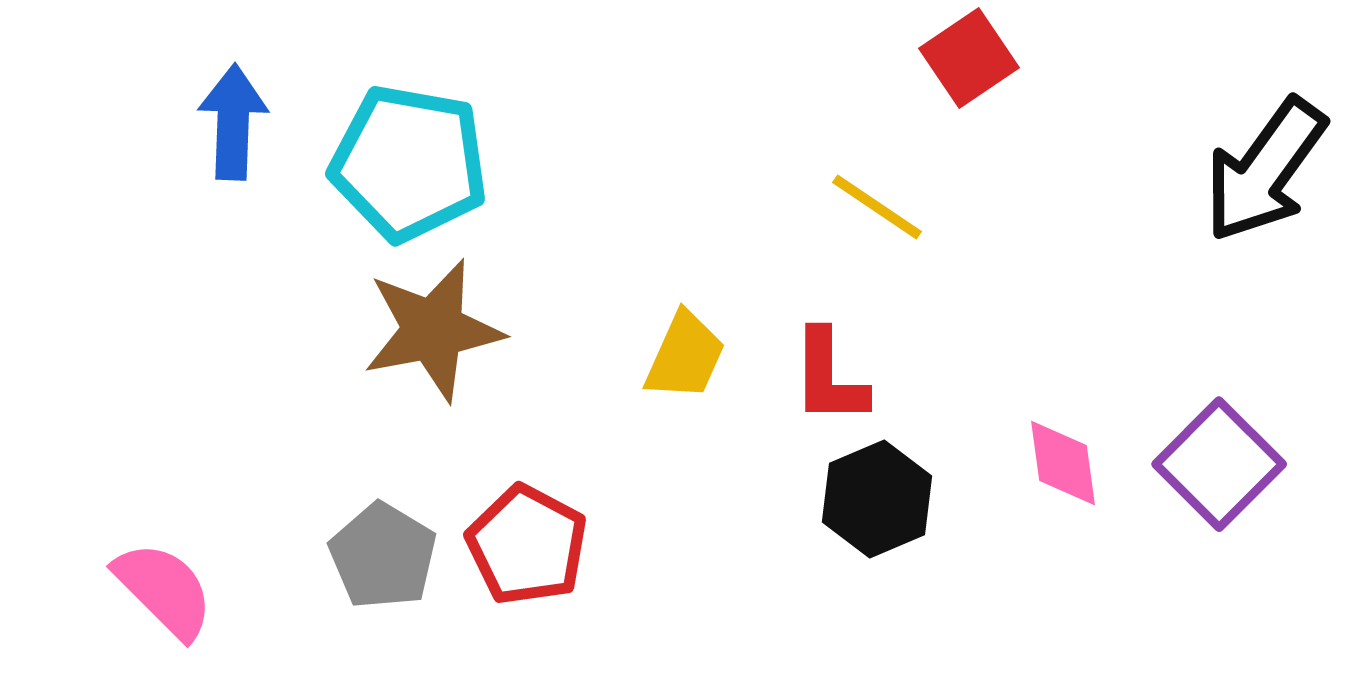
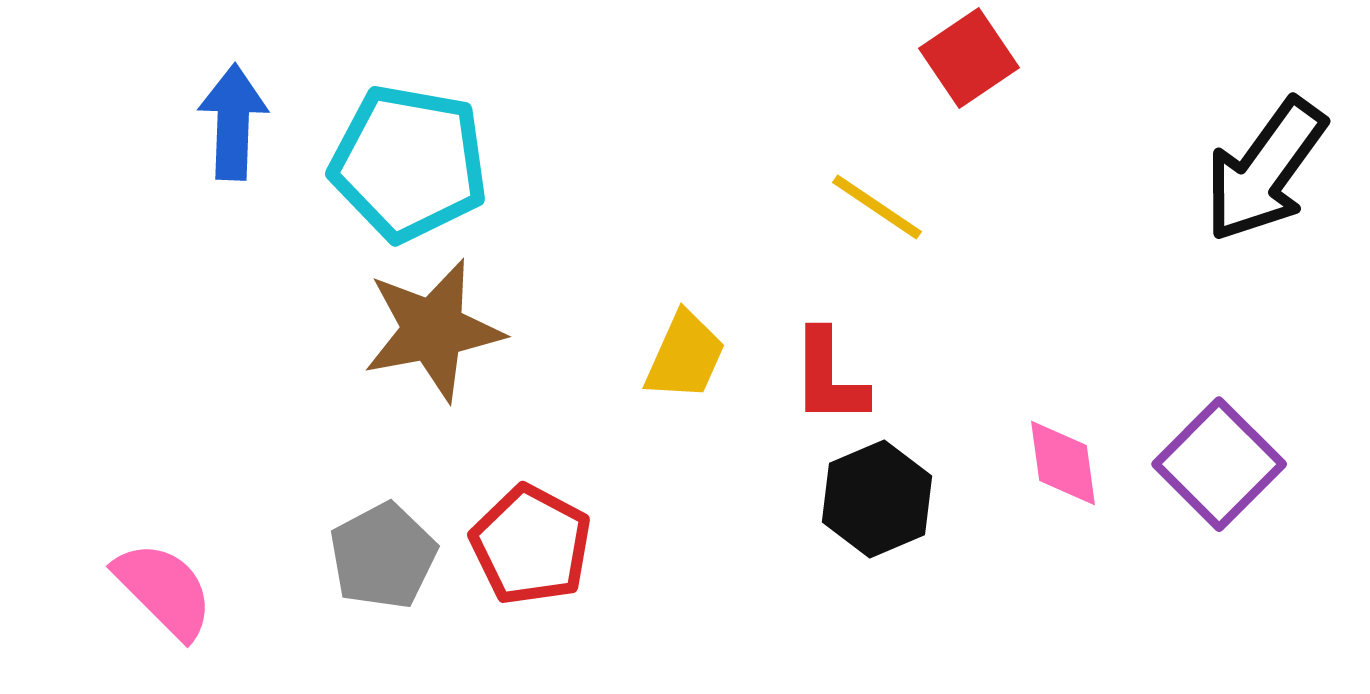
red pentagon: moved 4 px right
gray pentagon: rotated 13 degrees clockwise
